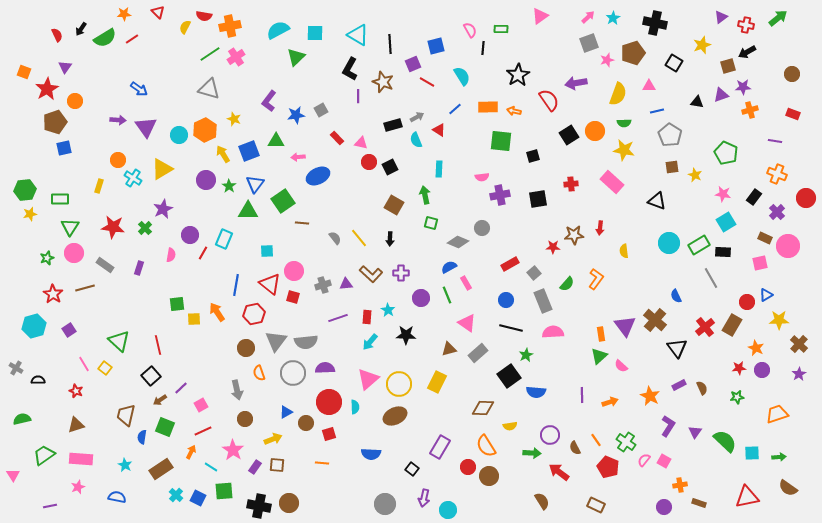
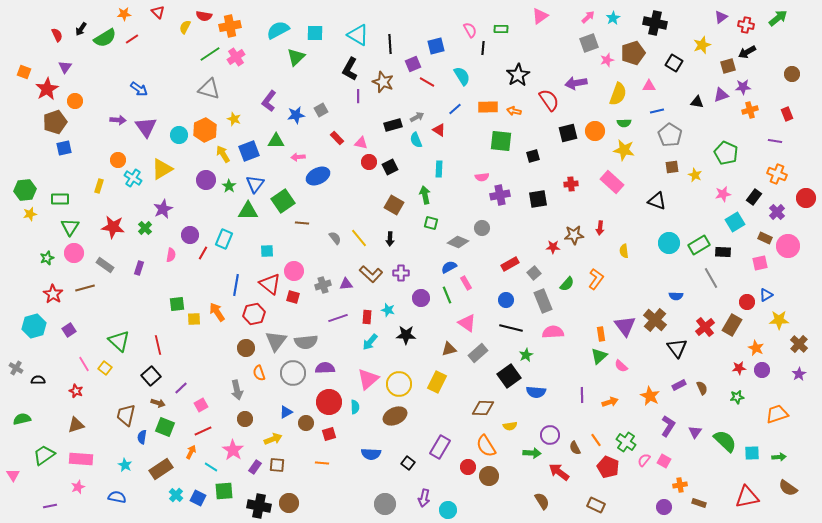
red rectangle at (793, 114): moved 6 px left; rotated 48 degrees clockwise
black square at (569, 135): moved 1 px left, 2 px up; rotated 18 degrees clockwise
pink star at (723, 194): rotated 21 degrees counterclockwise
cyan square at (726, 222): moved 9 px right
blue semicircle at (676, 296): rotated 64 degrees counterclockwise
cyan star at (388, 310): rotated 16 degrees counterclockwise
brown arrow at (160, 400): moved 2 px left, 3 px down; rotated 128 degrees counterclockwise
black square at (412, 469): moved 4 px left, 6 px up
